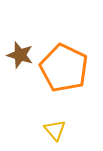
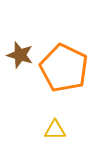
yellow triangle: rotated 50 degrees counterclockwise
